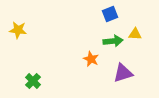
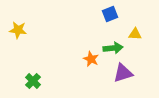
green arrow: moved 7 px down
